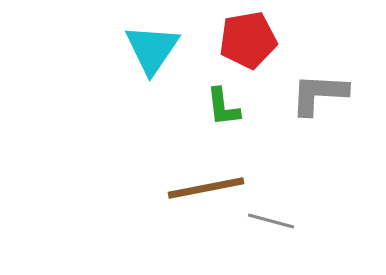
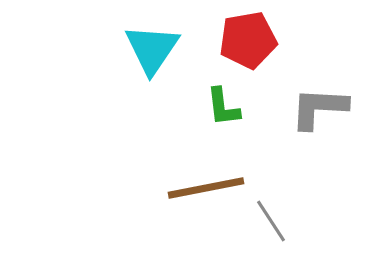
gray L-shape: moved 14 px down
gray line: rotated 42 degrees clockwise
